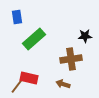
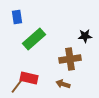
brown cross: moved 1 px left
